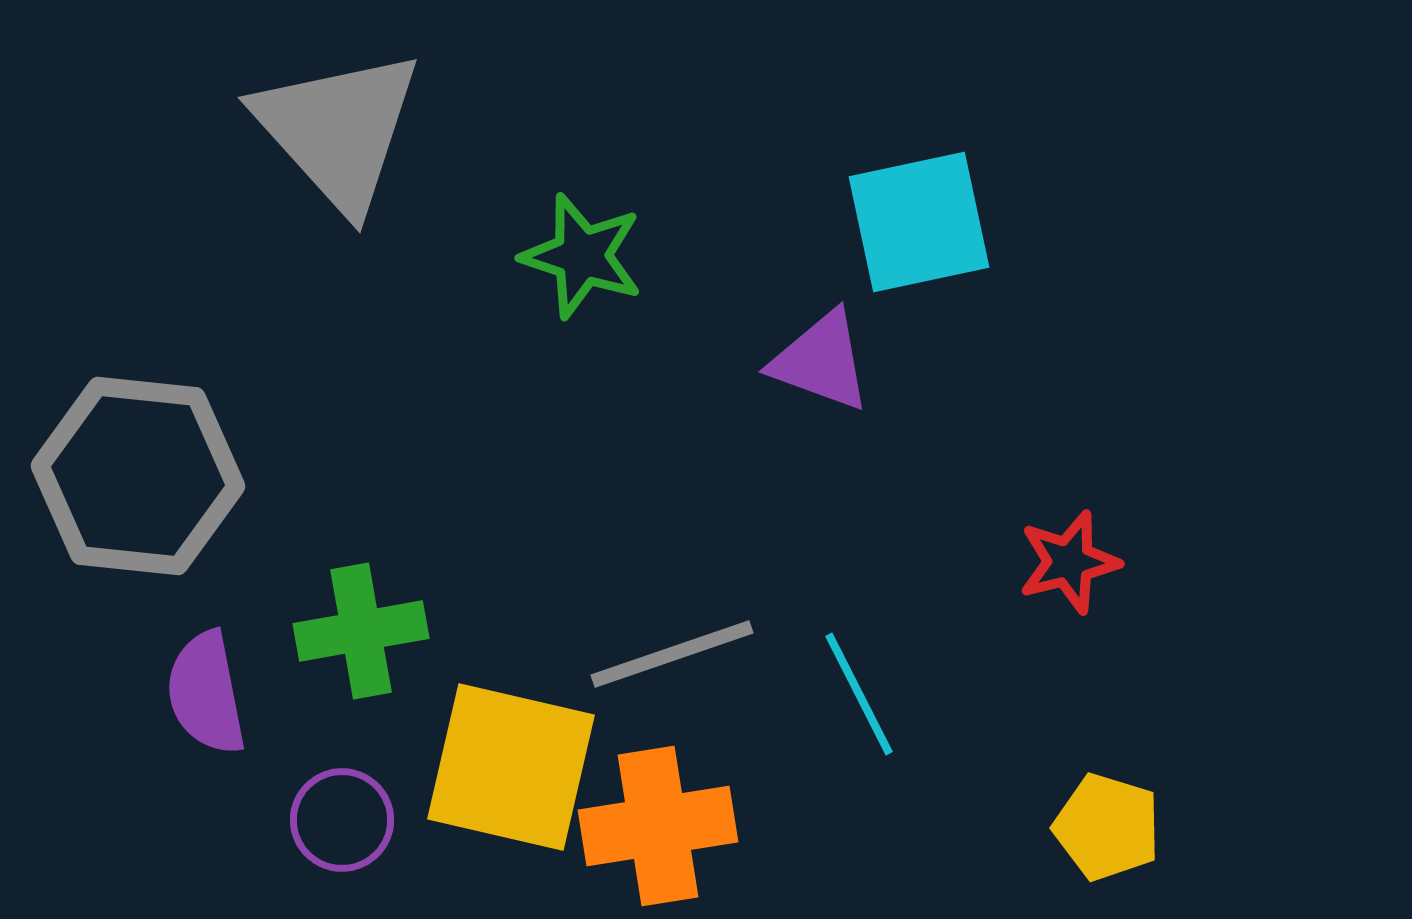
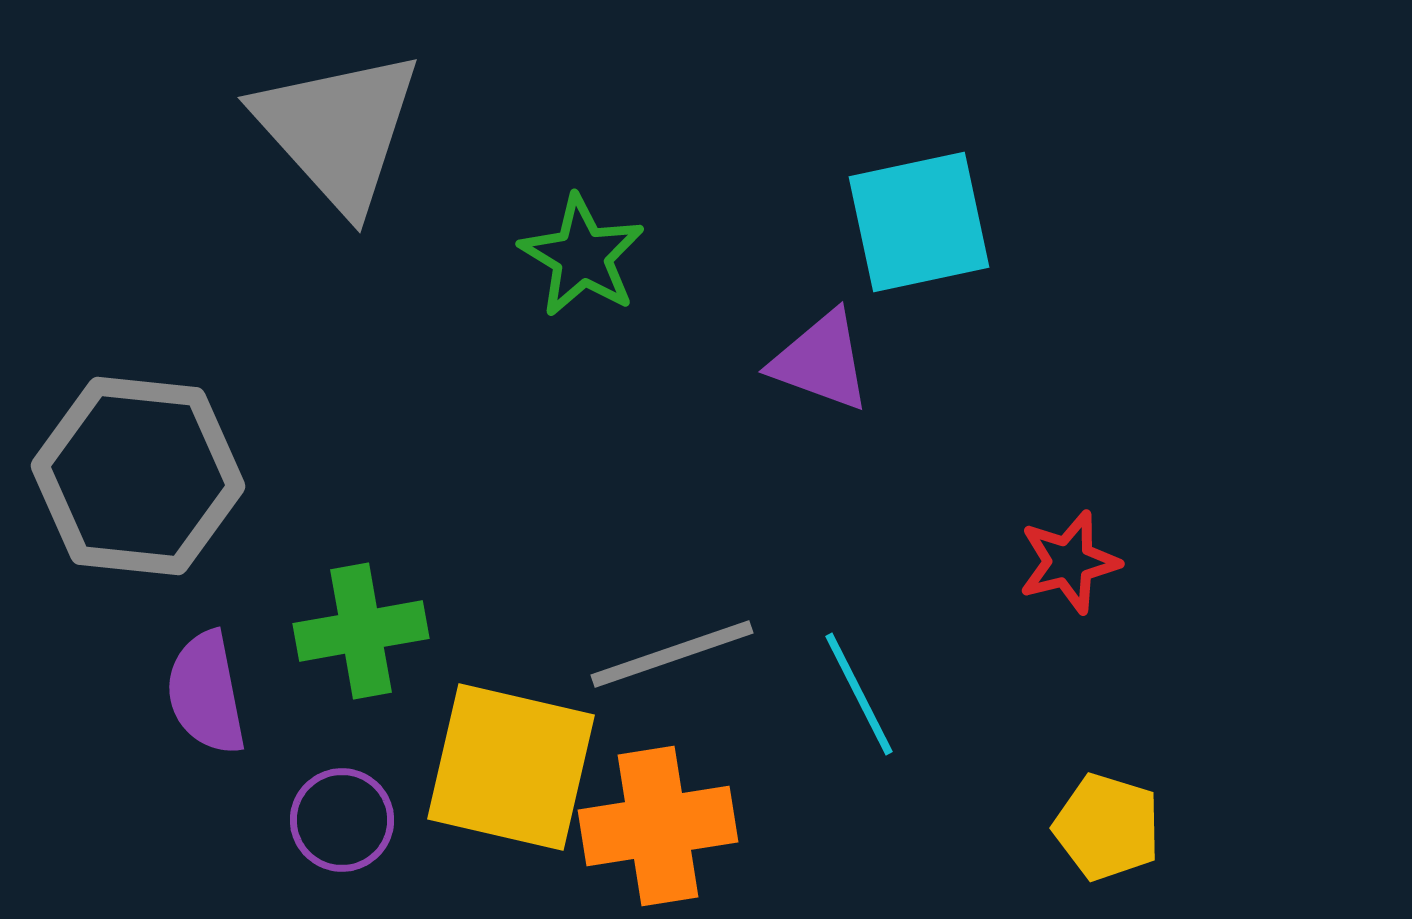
green star: rotated 13 degrees clockwise
